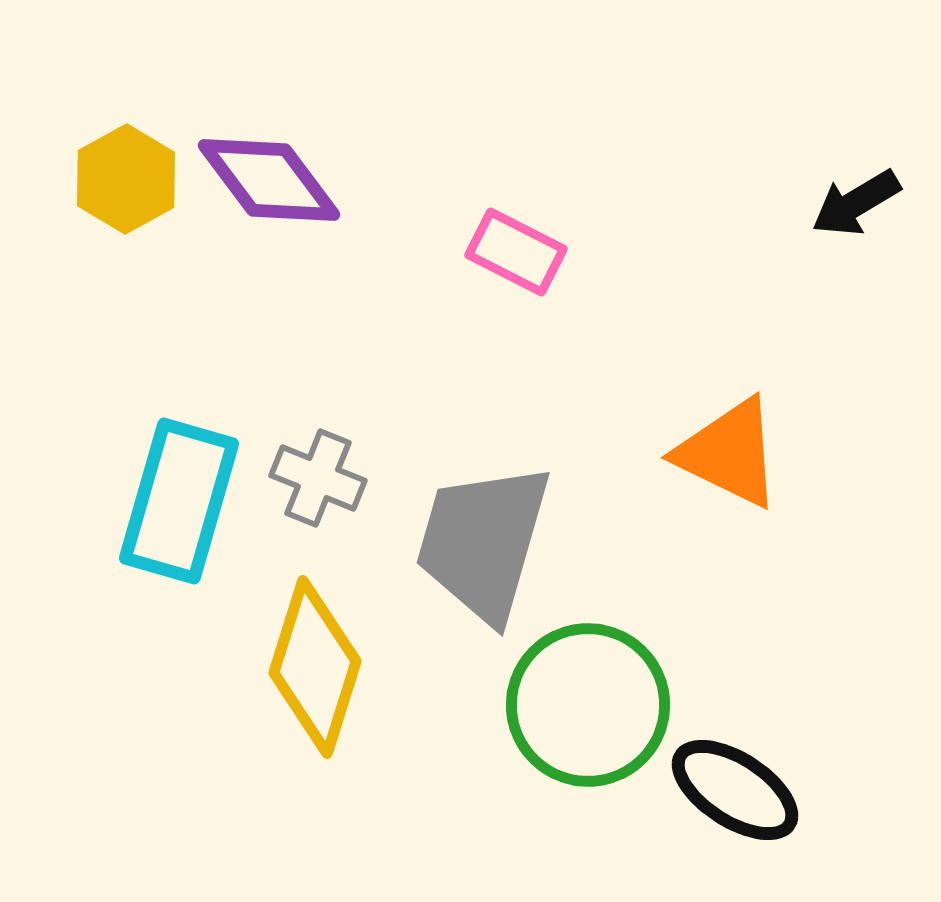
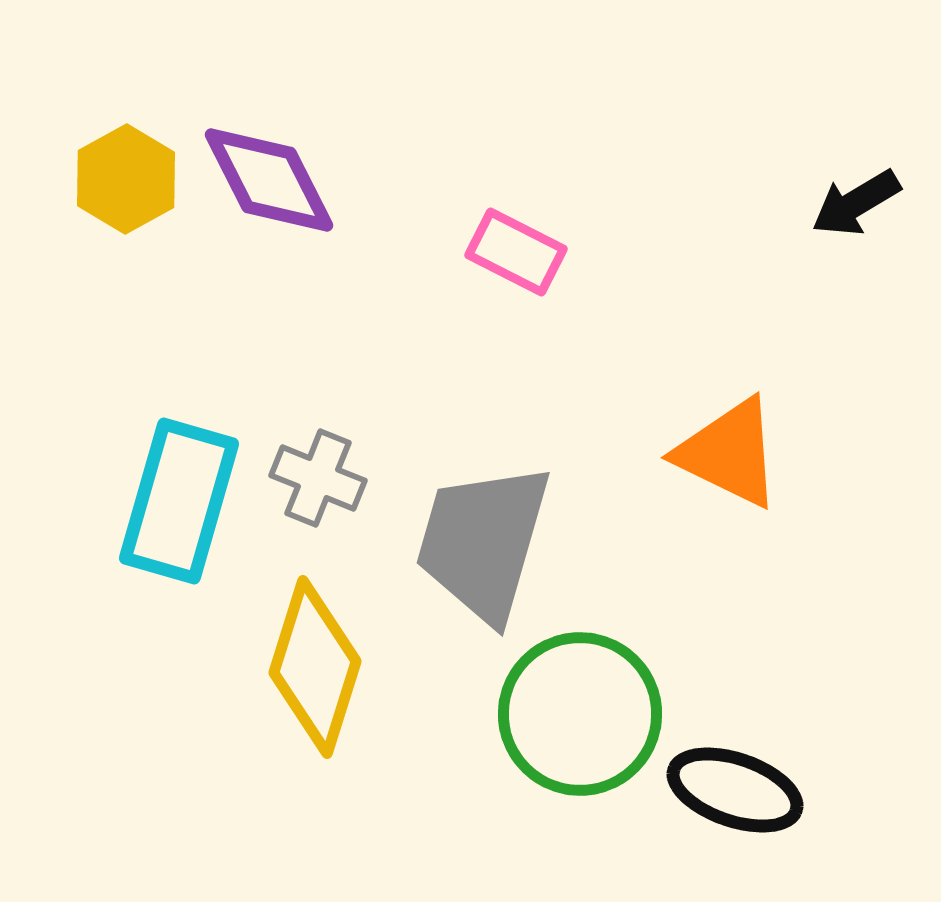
purple diamond: rotated 10 degrees clockwise
green circle: moved 8 px left, 9 px down
black ellipse: rotated 14 degrees counterclockwise
